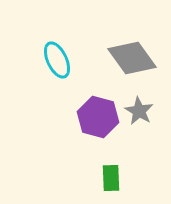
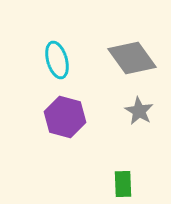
cyan ellipse: rotated 9 degrees clockwise
purple hexagon: moved 33 px left
green rectangle: moved 12 px right, 6 px down
